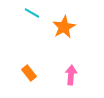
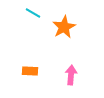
cyan line: moved 1 px right
orange rectangle: moved 1 px right, 2 px up; rotated 49 degrees counterclockwise
